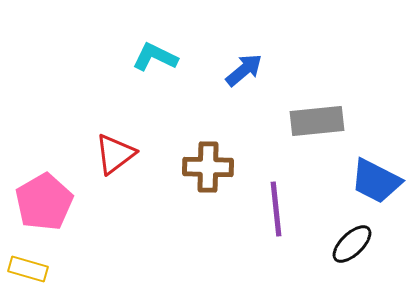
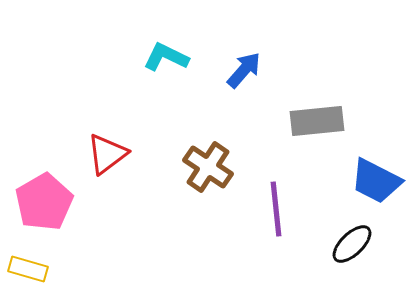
cyan L-shape: moved 11 px right
blue arrow: rotated 9 degrees counterclockwise
red triangle: moved 8 px left
brown cross: rotated 33 degrees clockwise
